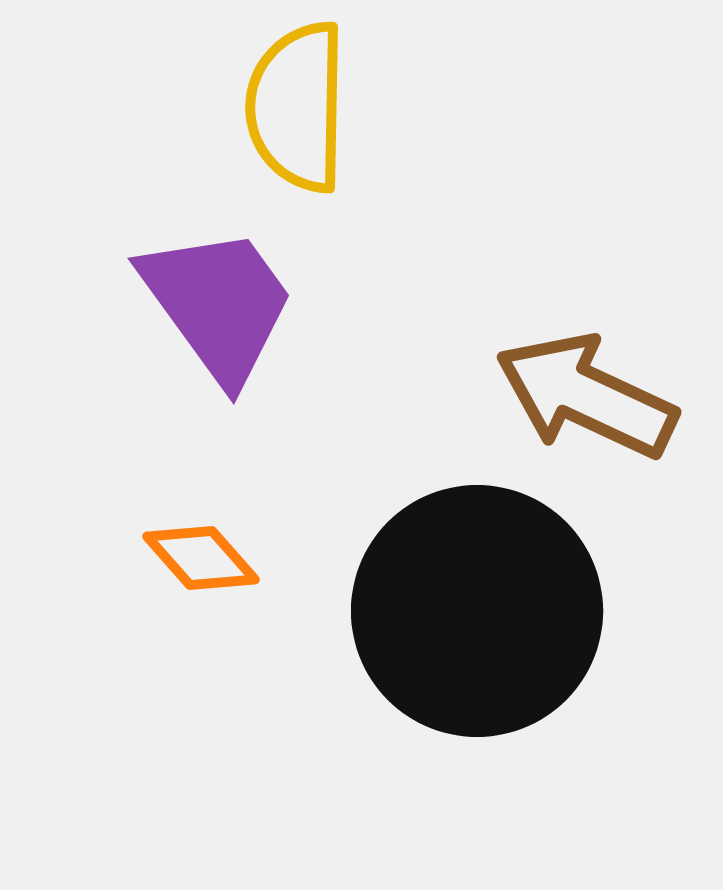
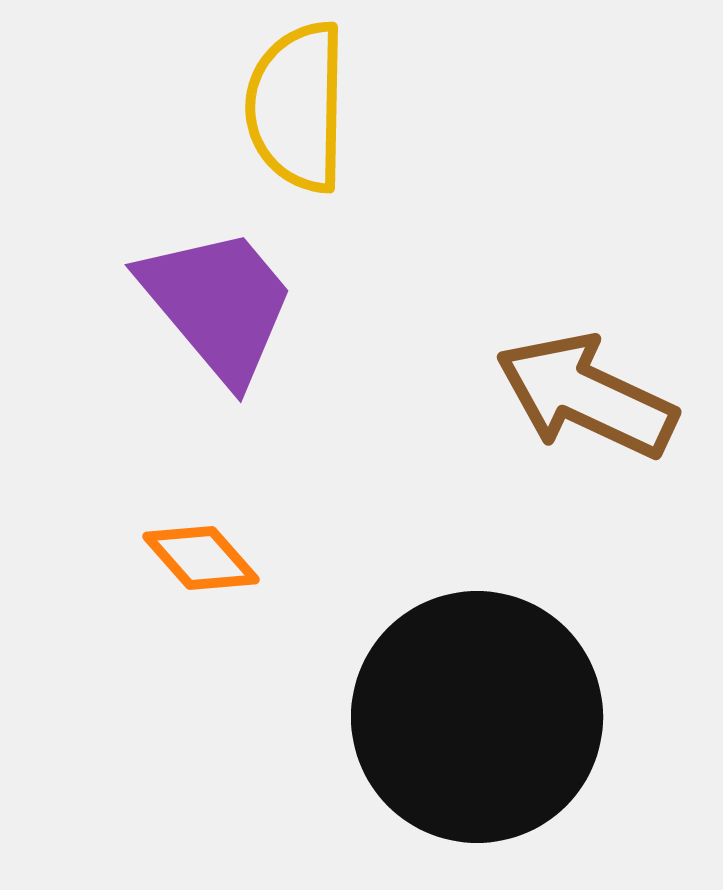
purple trapezoid: rotated 4 degrees counterclockwise
black circle: moved 106 px down
